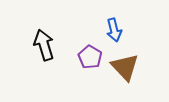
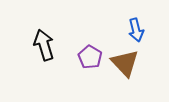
blue arrow: moved 22 px right
brown triangle: moved 4 px up
